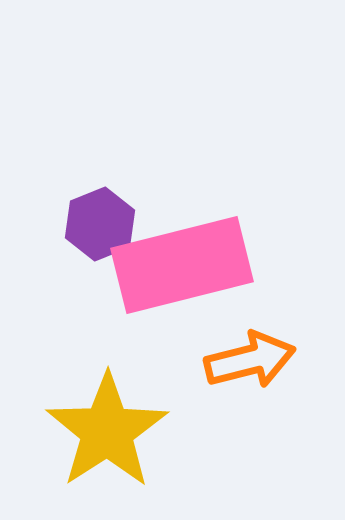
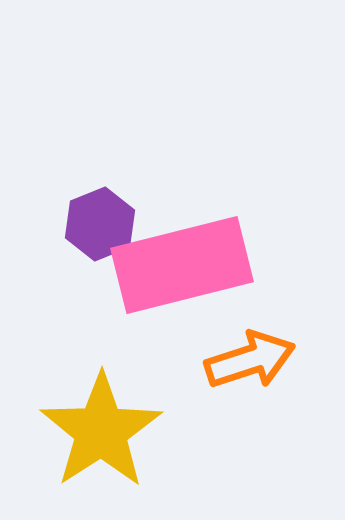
orange arrow: rotated 4 degrees counterclockwise
yellow star: moved 6 px left
